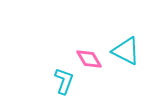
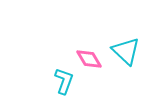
cyan triangle: rotated 16 degrees clockwise
